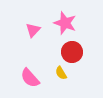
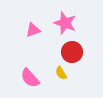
pink triangle: rotated 28 degrees clockwise
